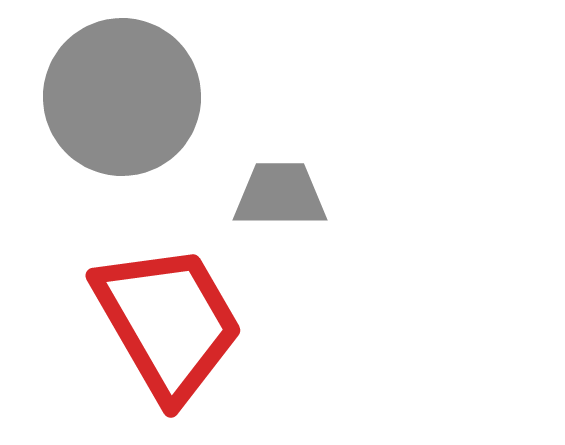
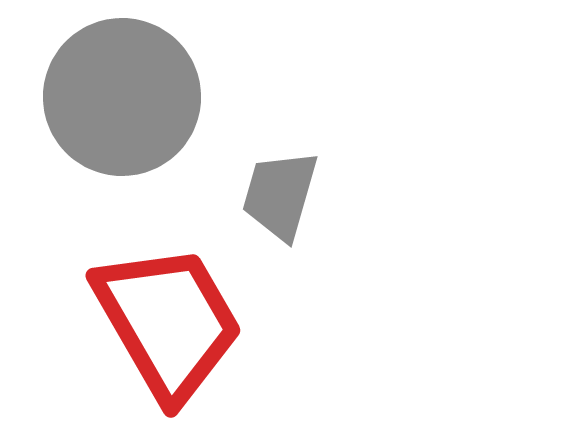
gray trapezoid: rotated 74 degrees counterclockwise
